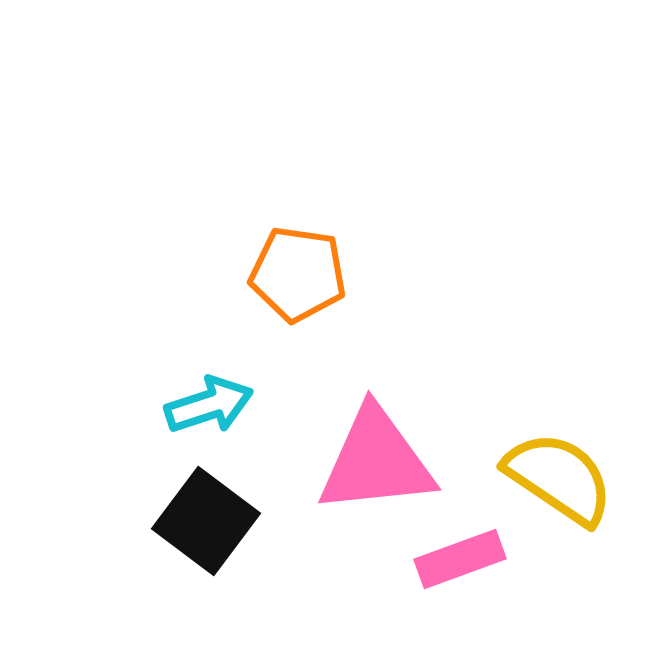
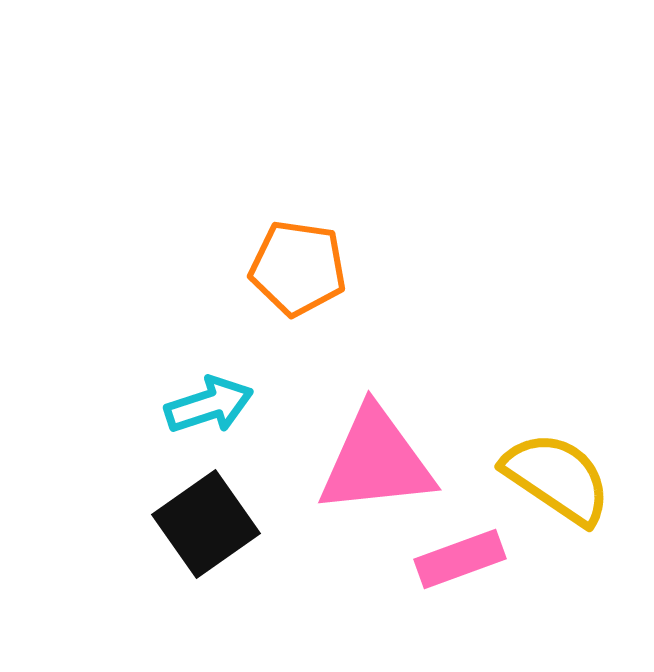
orange pentagon: moved 6 px up
yellow semicircle: moved 2 px left
black square: moved 3 px down; rotated 18 degrees clockwise
